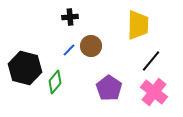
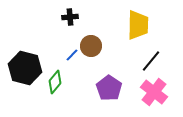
blue line: moved 3 px right, 5 px down
